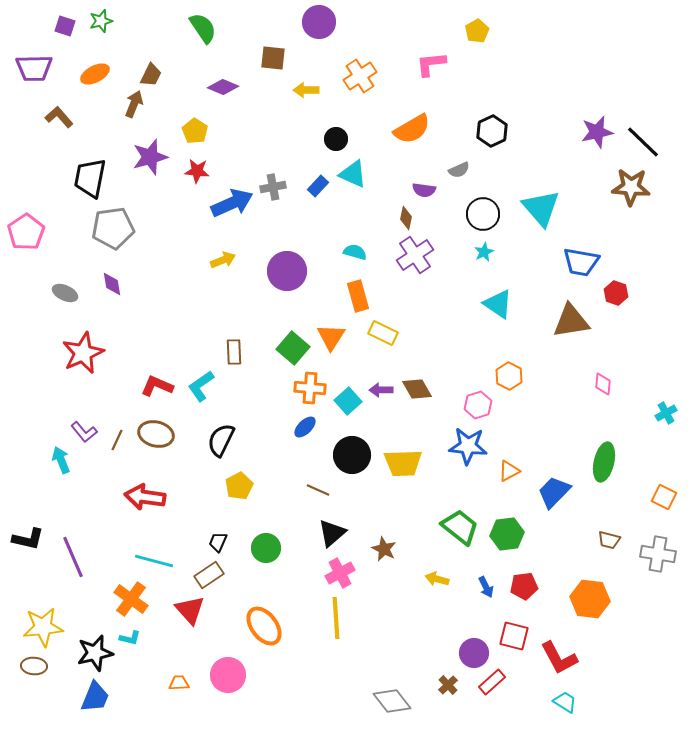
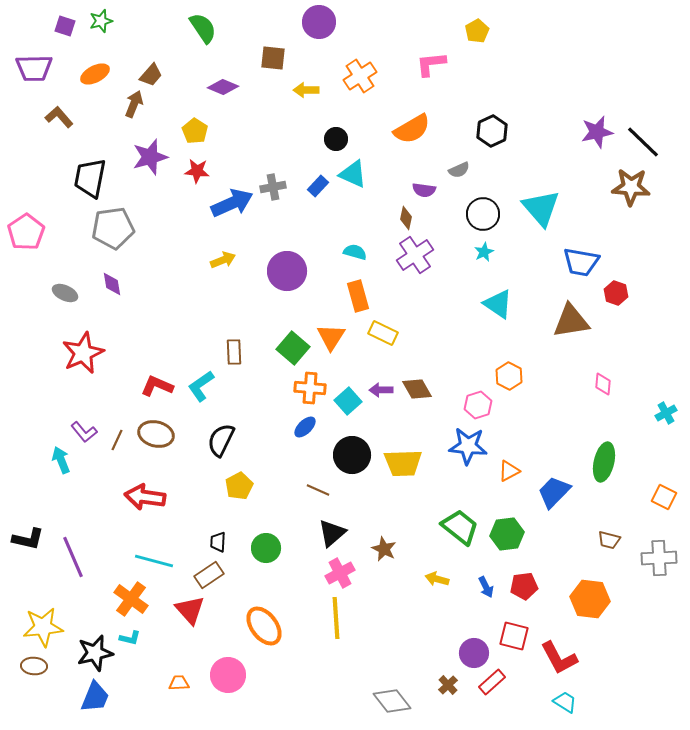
brown trapezoid at (151, 75): rotated 15 degrees clockwise
black trapezoid at (218, 542): rotated 20 degrees counterclockwise
gray cross at (658, 554): moved 1 px right, 4 px down; rotated 12 degrees counterclockwise
